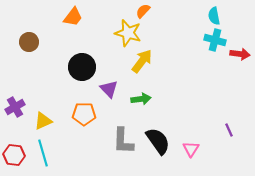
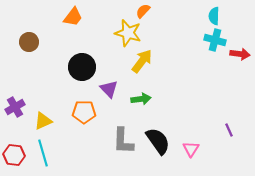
cyan semicircle: rotated 12 degrees clockwise
orange pentagon: moved 2 px up
